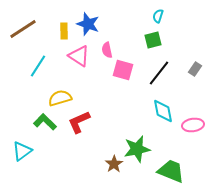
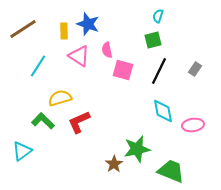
black line: moved 2 px up; rotated 12 degrees counterclockwise
green L-shape: moved 2 px left, 1 px up
